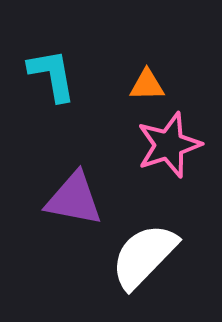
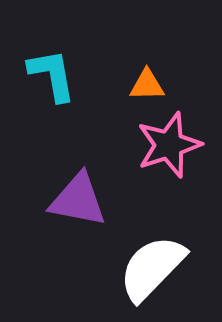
purple triangle: moved 4 px right, 1 px down
white semicircle: moved 8 px right, 12 px down
